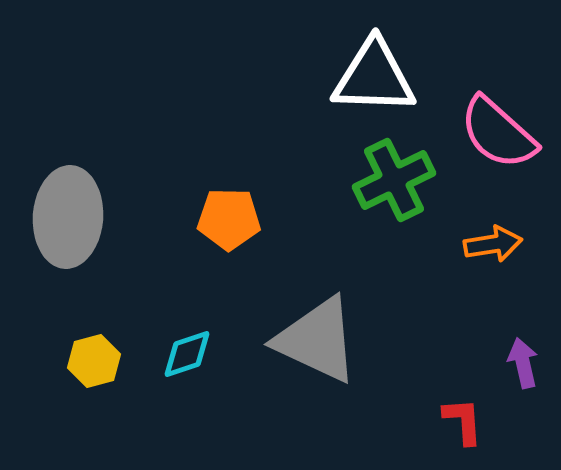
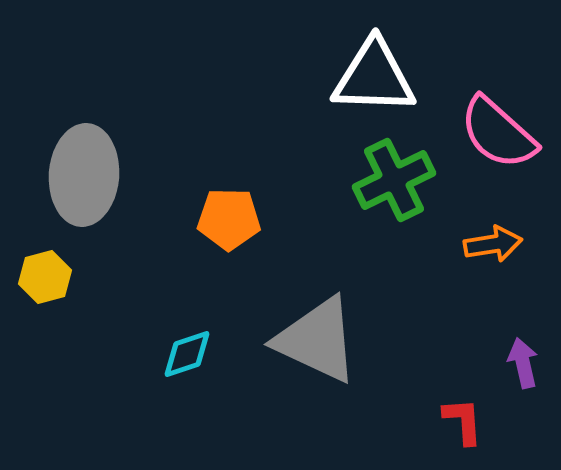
gray ellipse: moved 16 px right, 42 px up
yellow hexagon: moved 49 px left, 84 px up
